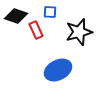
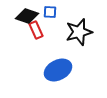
black diamond: moved 11 px right
